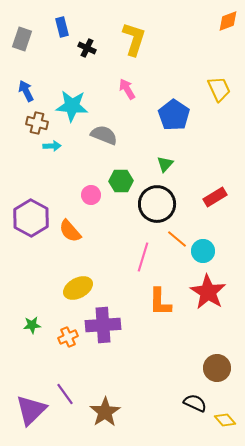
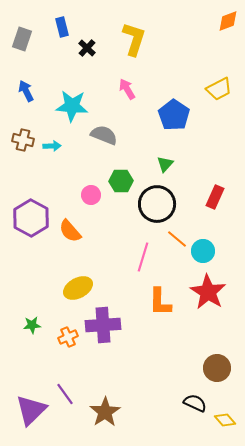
black cross: rotated 18 degrees clockwise
yellow trapezoid: rotated 88 degrees clockwise
brown cross: moved 14 px left, 17 px down
red rectangle: rotated 35 degrees counterclockwise
